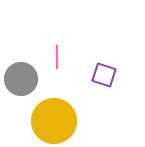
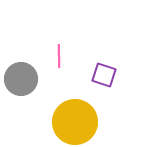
pink line: moved 2 px right, 1 px up
yellow circle: moved 21 px right, 1 px down
